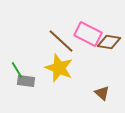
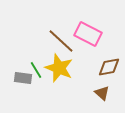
brown diamond: moved 25 px down; rotated 20 degrees counterclockwise
green line: moved 19 px right
gray rectangle: moved 3 px left, 3 px up
